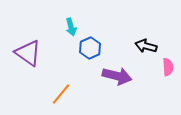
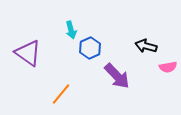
cyan arrow: moved 3 px down
pink semicircle: rotated 84 degrees clockwise
purple arrow: rotated 32 degrees clockwise
